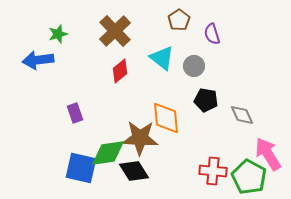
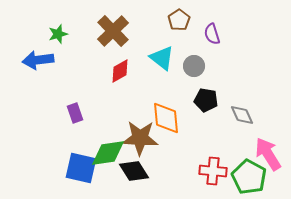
brown cross: moved 2 px left
red diamond: rotated 10 degrees clockwise
